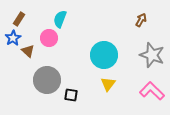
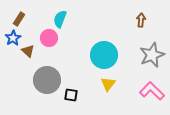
brown arrow: rotated 24 degrees counterclockwise
gray star: rotated 30 degrees clockwise
